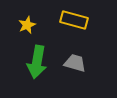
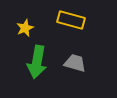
yellow rectangle: moved 3 px left
yellow star: moved 2 px left, 3 px down
